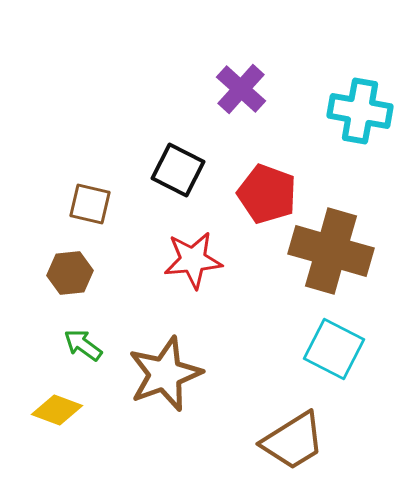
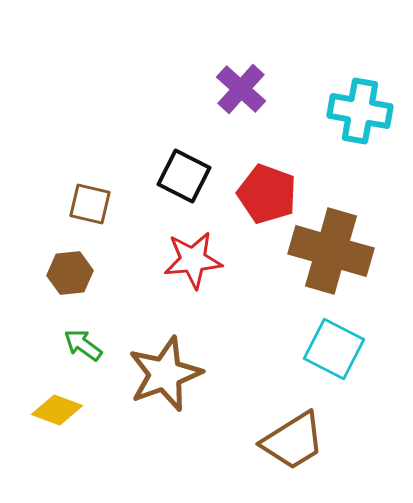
black square: moved 6 px right, 6 px down
